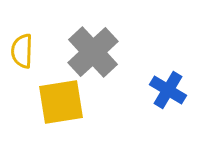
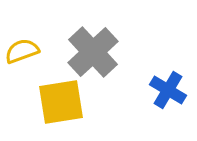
yellow semicircle: rotated 68 degrees clockwise
